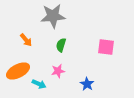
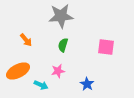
gray star: moved 8 px right
green semicircle: moved 2 px right
cyan arrow: moved 2 px right, 1 px down
